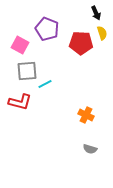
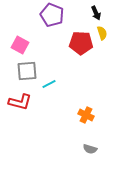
purple pentagon: moved 5 px right, 14 px up
cyan line: moved 4 px right
